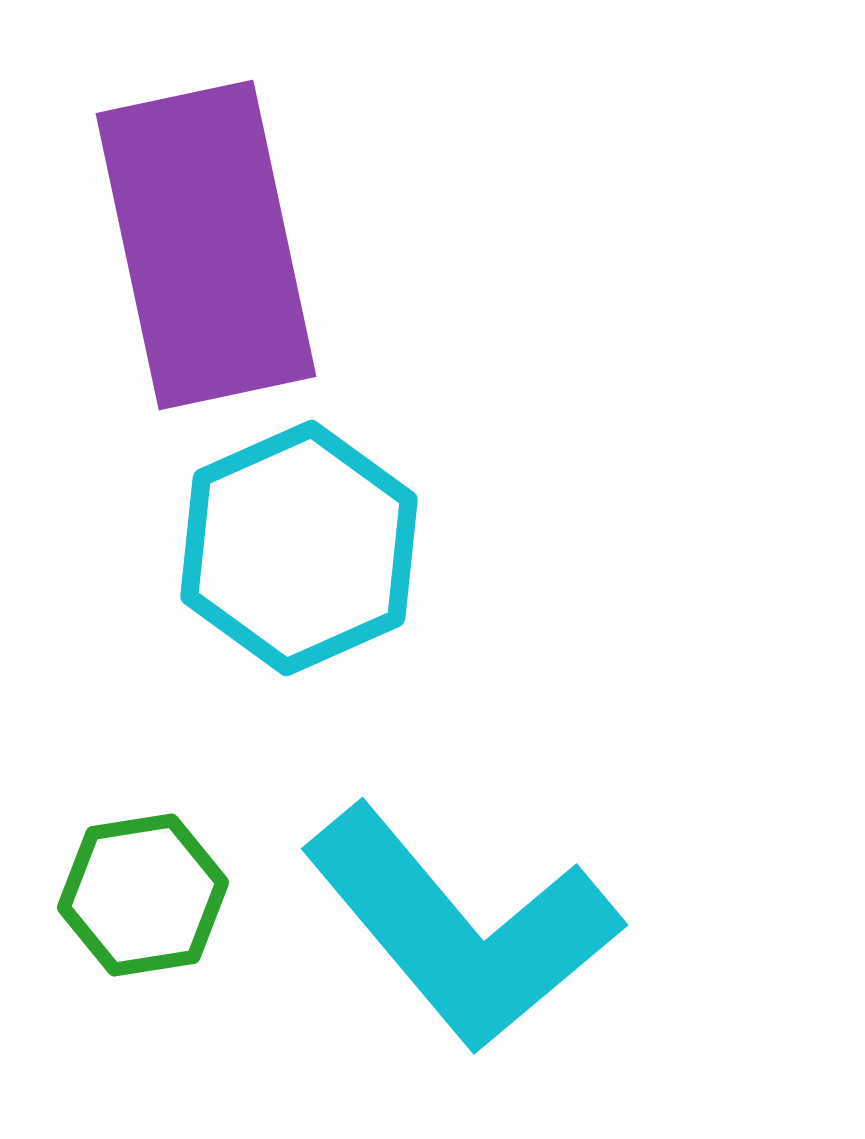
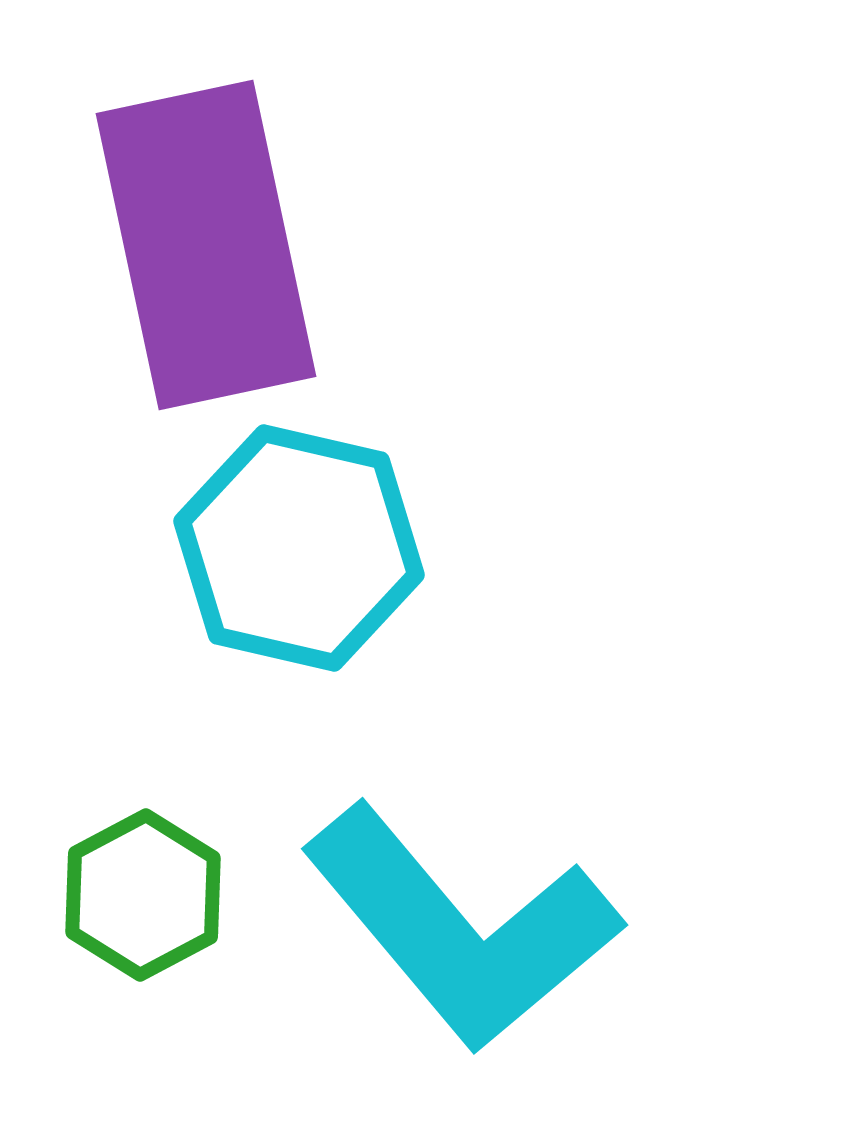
cyan hexagon: rotated 23 degrees counterclockwise
green hexagon: rotated 19 degrees counterclockwise
